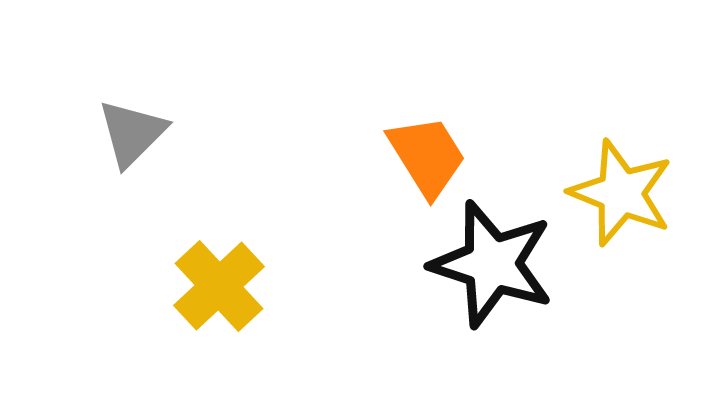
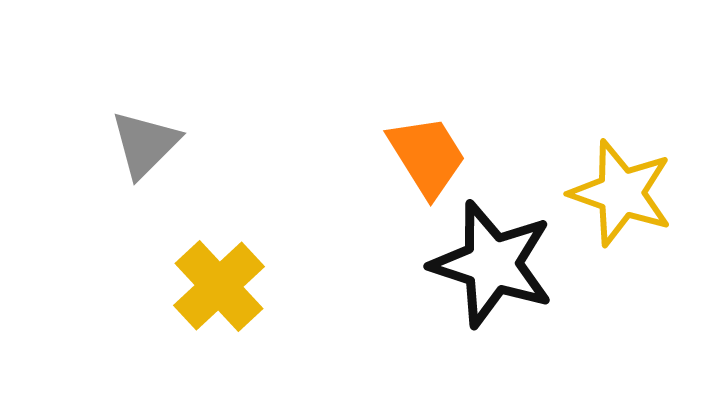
gray triangle: moved 13 px right, 11 px down
yellow star: rotated 3 degrees counterclockwise
